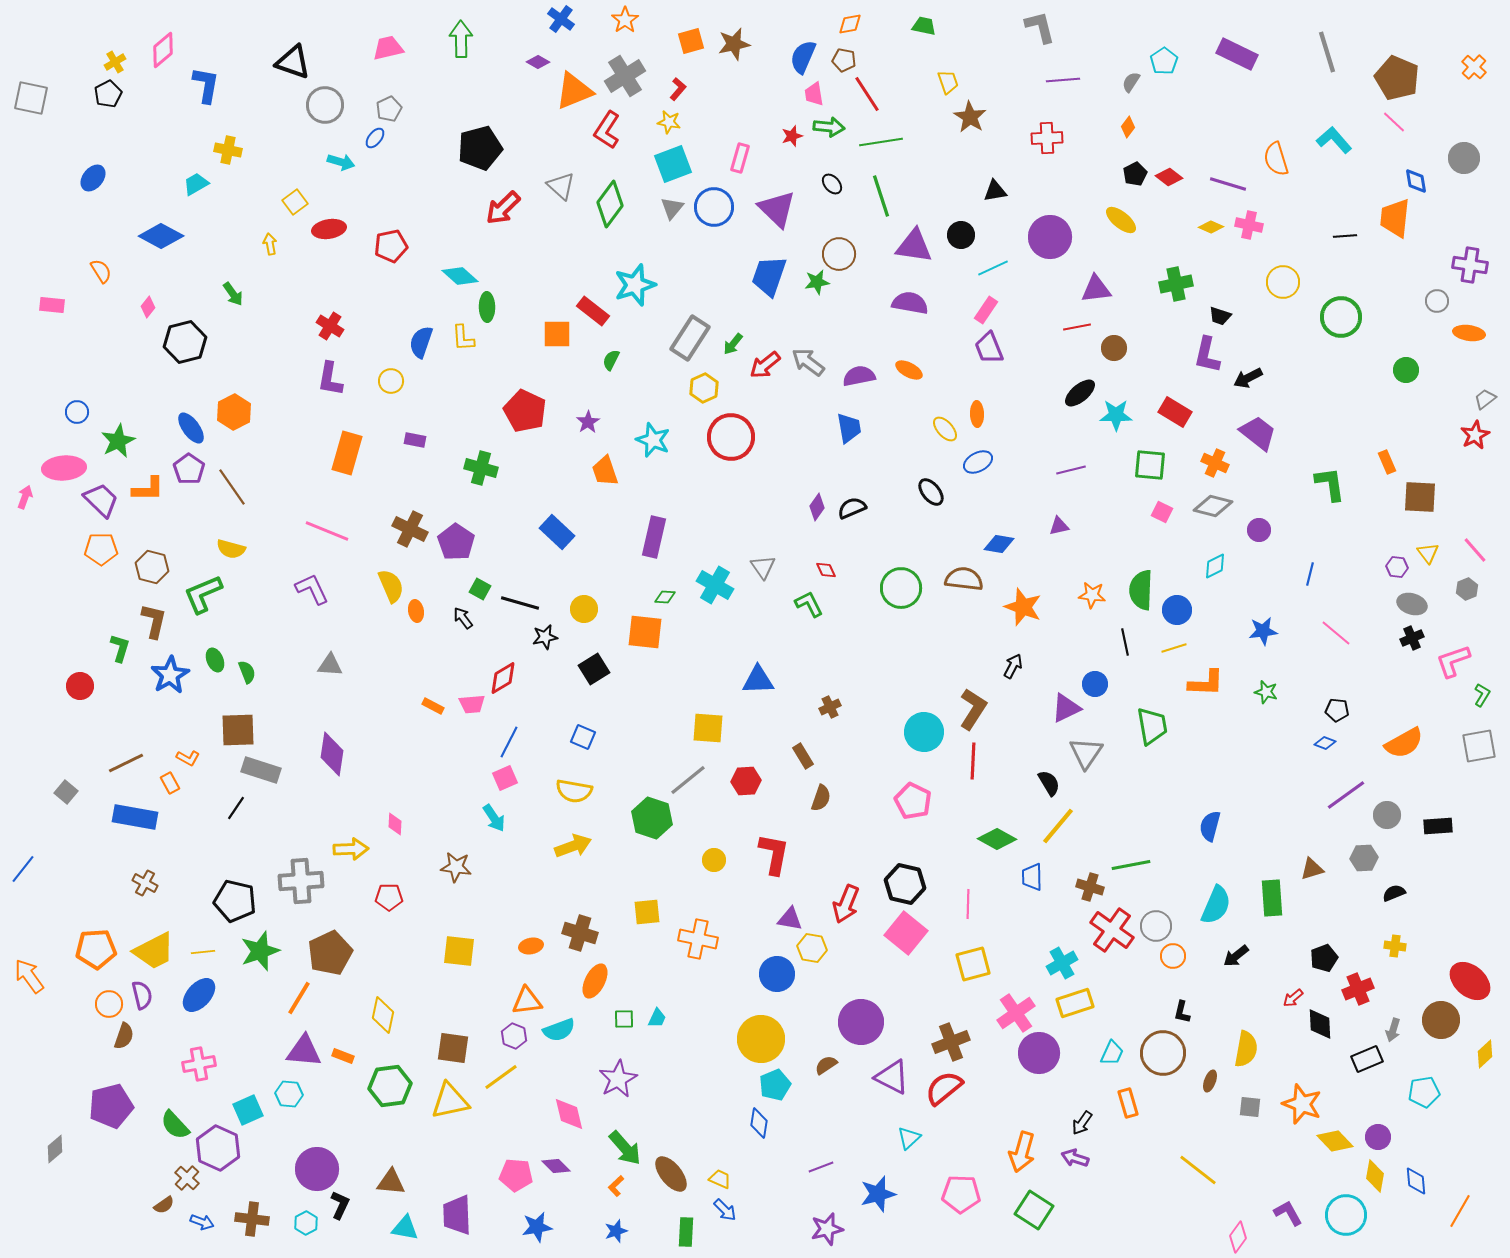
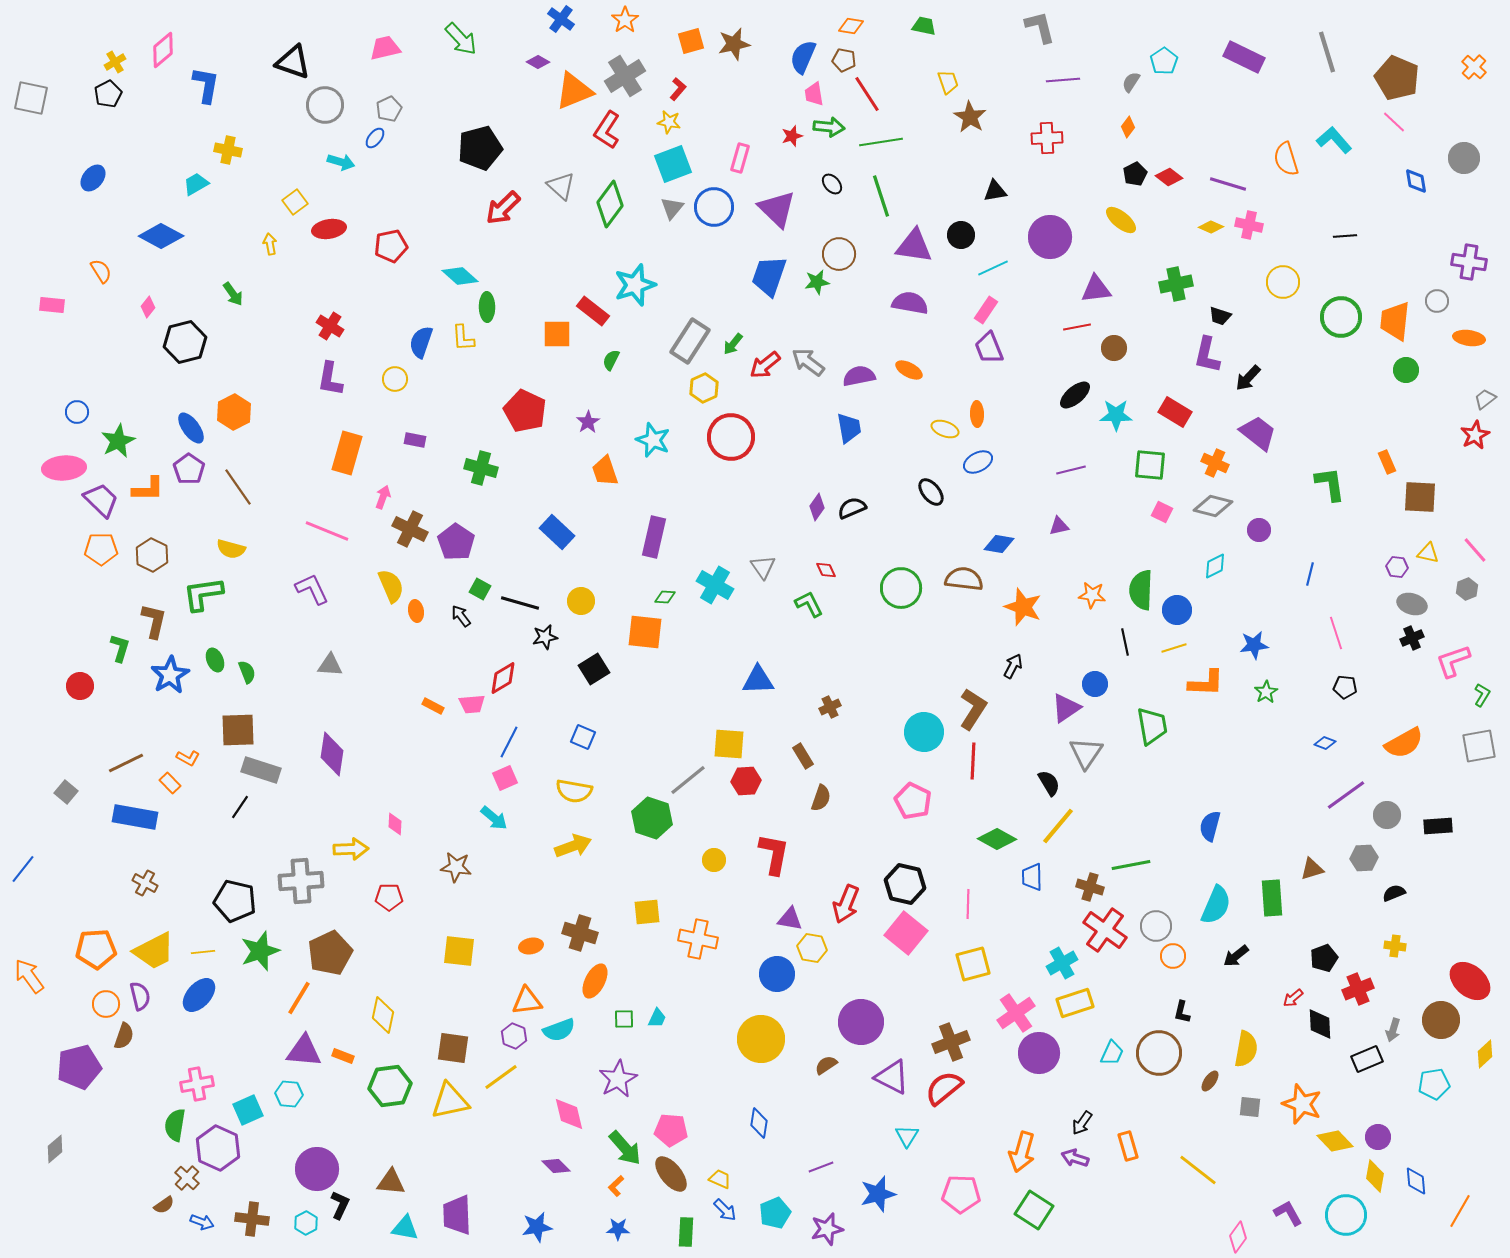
orange diamond at (850, 24): moved 1 px right, 2 px down; rotated 20 degrees clockwise
green arrow at (461, 39): rotated 138 degrees clockwise
pink trapezoid at (388, 48): moved 3 px left
purple rectangle at (1237, 54): moved 7 px right, 3 px down
orange semicircle at (1276, 159): moved 10 px right
orange trapezoid at (1395, 218): moved 103 px down
purple cross at (1470, 265): moved 1 px left, 3 px up
orange ellipse at (1469, 333): moved 5 px down
gray rectangle at (690, 338): moved 3 px down
black arrow at (1248, 378): rotated 20 degrees counterclockwise
yellow circle at (391, 381): moved 4 px right, 2 px up
black ellipse at (1080, 393): moved 5 px left, 2 px down
yellow ellipse at (945, 429): rotated 28 degrees counterclockwise
brown line at (232, 487): moved 6 px right
pink arrow at (25, 497): moved 358 px right
yellow triangle at (1428, 553): rotated 40 degrees counterclockwise
brown hexagon at (152, 567): moved 12 px up; rotated 12 degrees clockwise
green L-shape at (203, 594): rotated 15 degrees clockwise
yellow circle at (584, 609): moved 3 px left, 8 px up
black arrow at (463, 618): moved 2 px left, 2 px up
blue star at (1263, 631): moved 9 px left, 14 px down
pink line at (1336, 633): rotated 32 degrees clockwise
green star at (1266, 692): rotated 25 degrees clockwise
purple triangle at (1066, 708): rotated 8 degrees counterclockwise
black pentagon at (1337, 710): moved 8 px right, 23 px up
yellow square at (708, 728): moved 21 px right, 16 px down
orange rectangle at (170, 783): rotated 15 degrees counterclockwise
black line at (236, 808): moved 4 px right, 1 px up
cyan arrow at (494, 818): rotated 16 degrees counterclockwise
red cross at (1112, 930): moved 7 px left
purple semicircle at (142, 995): moved 2 px left, 1 px down
orange circle at (109, 1004): moved 3 px left
brown circle at (1163, 1053): moved 4 px left
pink cross at (199, 1064): moved 2 px left, 20 px down
brown ellipse at (1210, 1081): rotated 15 degrees clockwise
cyan pentagon at (775, 1085): moved 128 px down
cyan pentagon at (1424, 1092): moved 10 px right, 8 px up
orange rectangle at (1128, 1103): moved 43 px down
purple pentagon at (111, 1106): moved 32 px left, 39 px up
green semicircle at (175, 1125): rotated 52 degrees clockwise
cyan triangle at (909, 1138): moved 2 px left, 2 px up; rotated 15 degrees counterclockwise
pink pentagon at (516, 1175): moved 155 px right, 45 px up
blue star at (616, 1231): moved 2 px right, 2 px up; rotated 20 degrees clockwise
